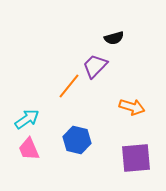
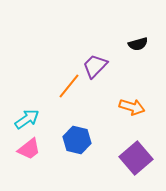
black semicircle: moved 24 px right, 6 px down
pink trapezoid: rotated 105 degrees counterclockwise
purple square: rotated 36 degrees counterclockwise
